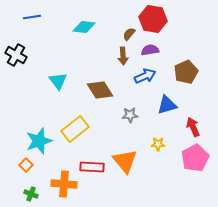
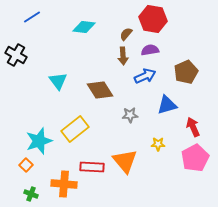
blue line: rotated 24 degrees counterclockwise
brown semicircle: moved 3 px left
